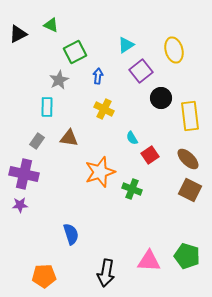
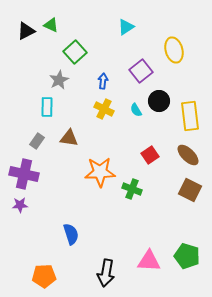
black triangle: moved 8 px right, 3 px up
cyan triangle: moved 18 px up
green square: rotated 15 degrees counterclockwise
blue arrow: moved 5 px right, 5 px down
black circle: moved 2 px left, 3 px down
cyan semicircle: moved 4 px right, 28 px up
brown ellipse: moved 4 px up
orange star: rotated 16 degrees clockwise
